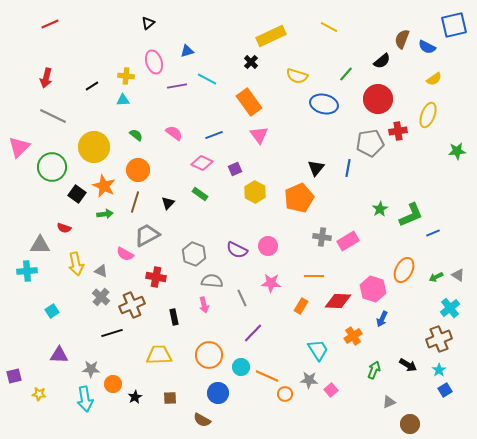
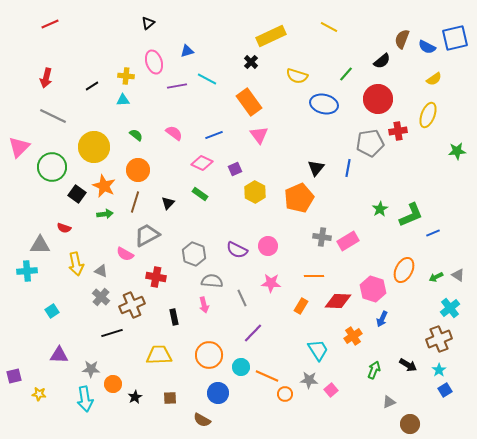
blue square at (454, 25): moved 1 px right, 13 px down
